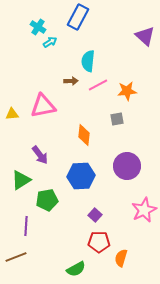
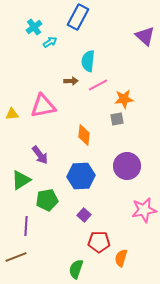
cyan cross: moved 4 px left; rotated 21 degrees clockwise
orange star: moved 3 px left, 8 px down
pink star: rotated 15 degrees clockwise
purple square: moved 11 px left
green semicircle: rotated 138 degrees clockwise
